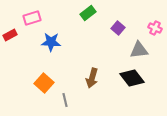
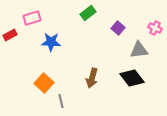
gray line: moved 4 px left, 1 px down
